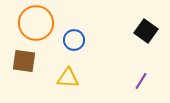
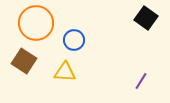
black square: moved 13 px up
brown square: rotated 25 degrees clockwise
yellow triangle: moved 3 px left, 6 px up
